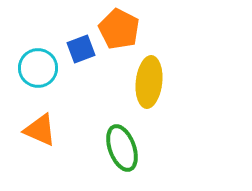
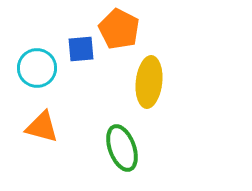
blue square: rotated 16 degrees clockwise
cyan circle: moved 1 px left
orange triangle: moved 2 px right, 3 px up; rotated 9 degrees counterclockwise
